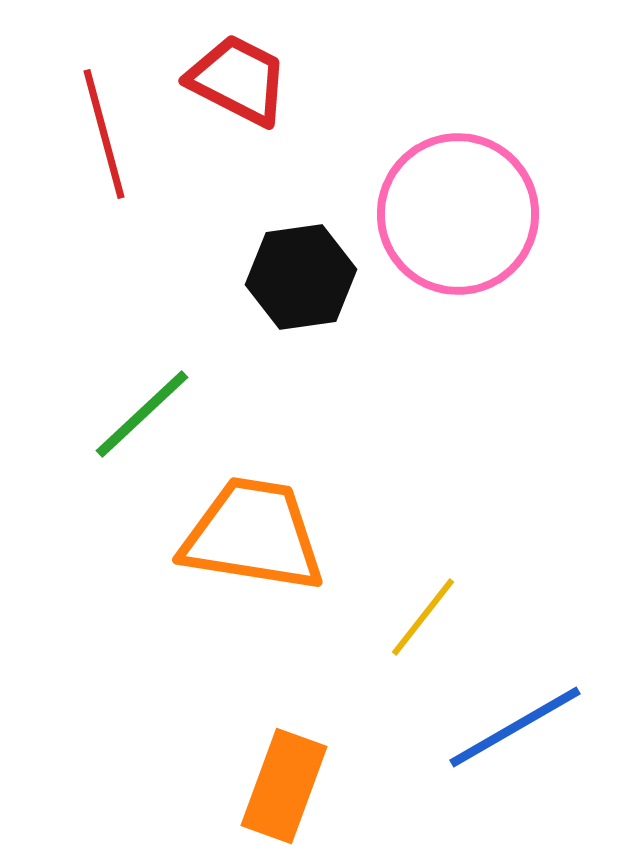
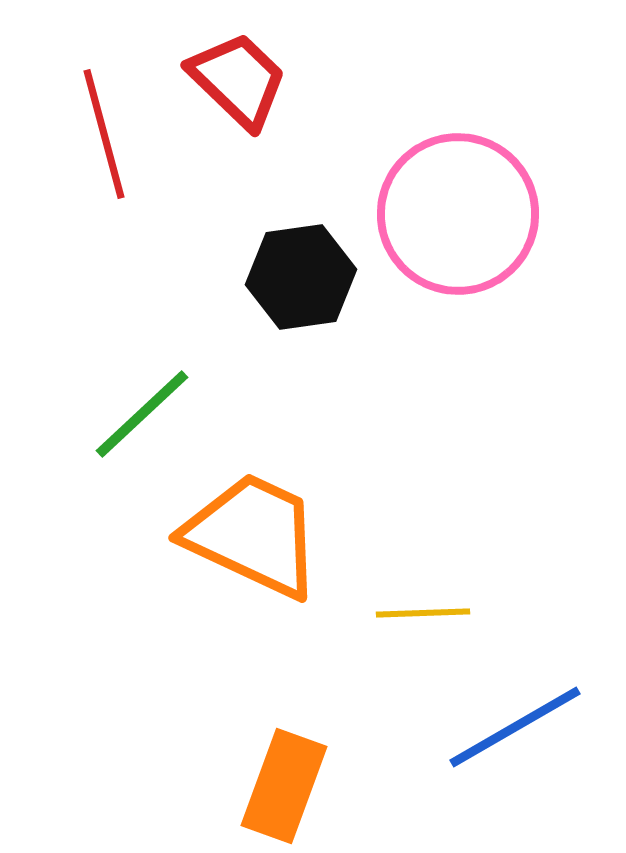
red trapezoid: rotated 17 degrees clockwise
orange trapezoid: rotated 16 degrees clockwise
yellow line: moved 4 px up; rotated 50 degrees clockwise
